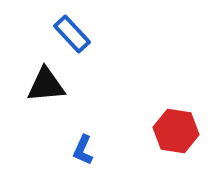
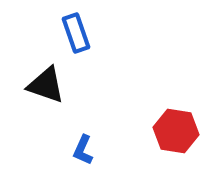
blue rectangle: moved 4 px right, 1 px up; rotated 24 degrees clockwise
black triangle: rotated 24 degrees clockwise
